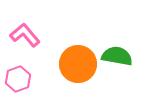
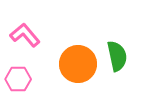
green semicircle: rotated 68 degrees clockwise
pink hexagon: rotated 20 degrees clockwise
